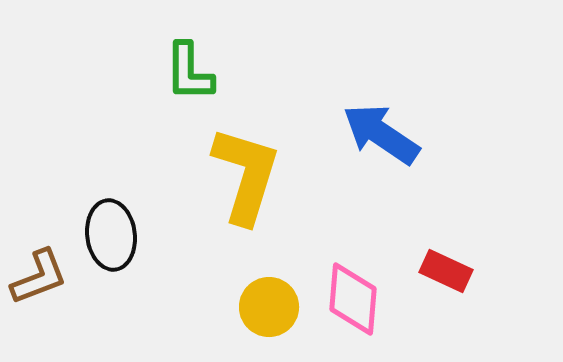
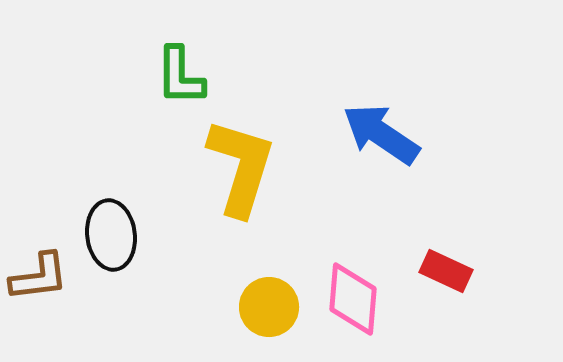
green L-shape: moved 9 px left, 4 px down
yellow L-shape: moved 5 px left, 8 px up
brown L-shape: rotated 14 degrees clockwise
